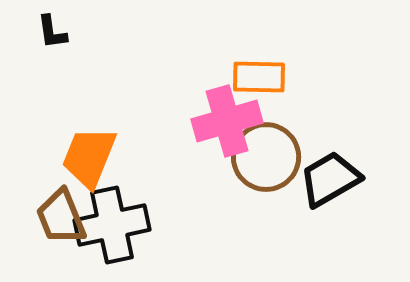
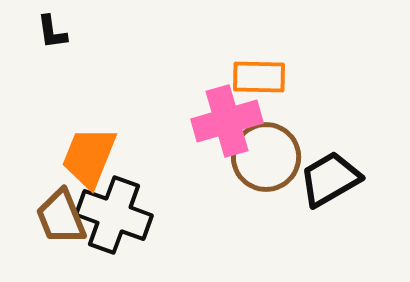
black cross: moved 2 px right, 10 px up; rotated 32 degrees clockwise
